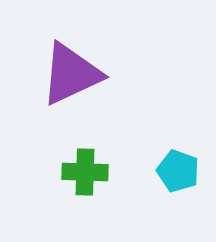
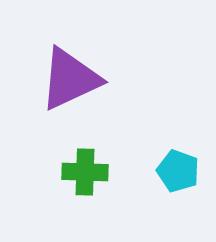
purple triangle: moved 1 px left, 5 px down
